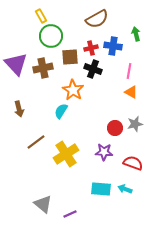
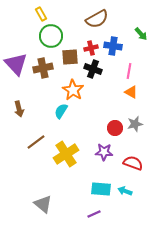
yellow rectangle: moved 2 px up
green arrow: moved 5 px right; rotated 152 degrees clockwise
cyan arrow: moved 2 px down
purple line: moved 24 px right
